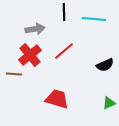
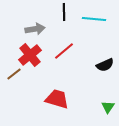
brown line: rotated 42 degrees counterclockwise
green triangle: moved 1 px left, 4 px down; rotated 32 degrees counterclockwise
